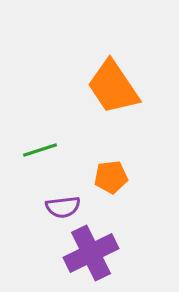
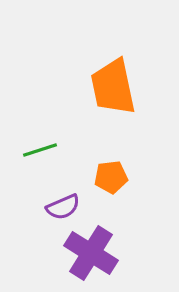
orange trapezoid: rotated 22 degrees clockwise
purple semicircle: rotated 16 degrees counterclockwise
purple cross: rotated 32 degrees counterclockwise
